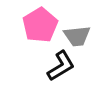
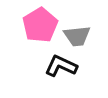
black L-shape: rotated 124 degrees counterclockwise
